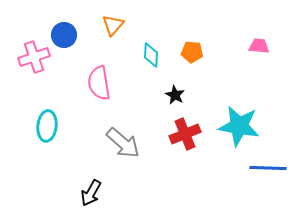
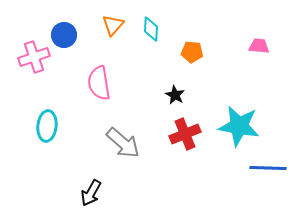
cyan diamond: moved 26 px up
